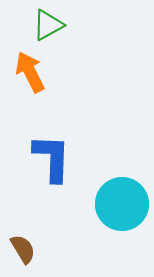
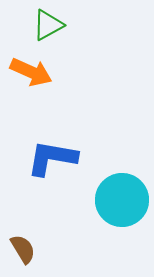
orange arrow: moved 1 px right; rotated 141 degrees clockwise
blue L-shape: rotated 82 degrees counterclockwise
cyan circle: moved 4 px up
